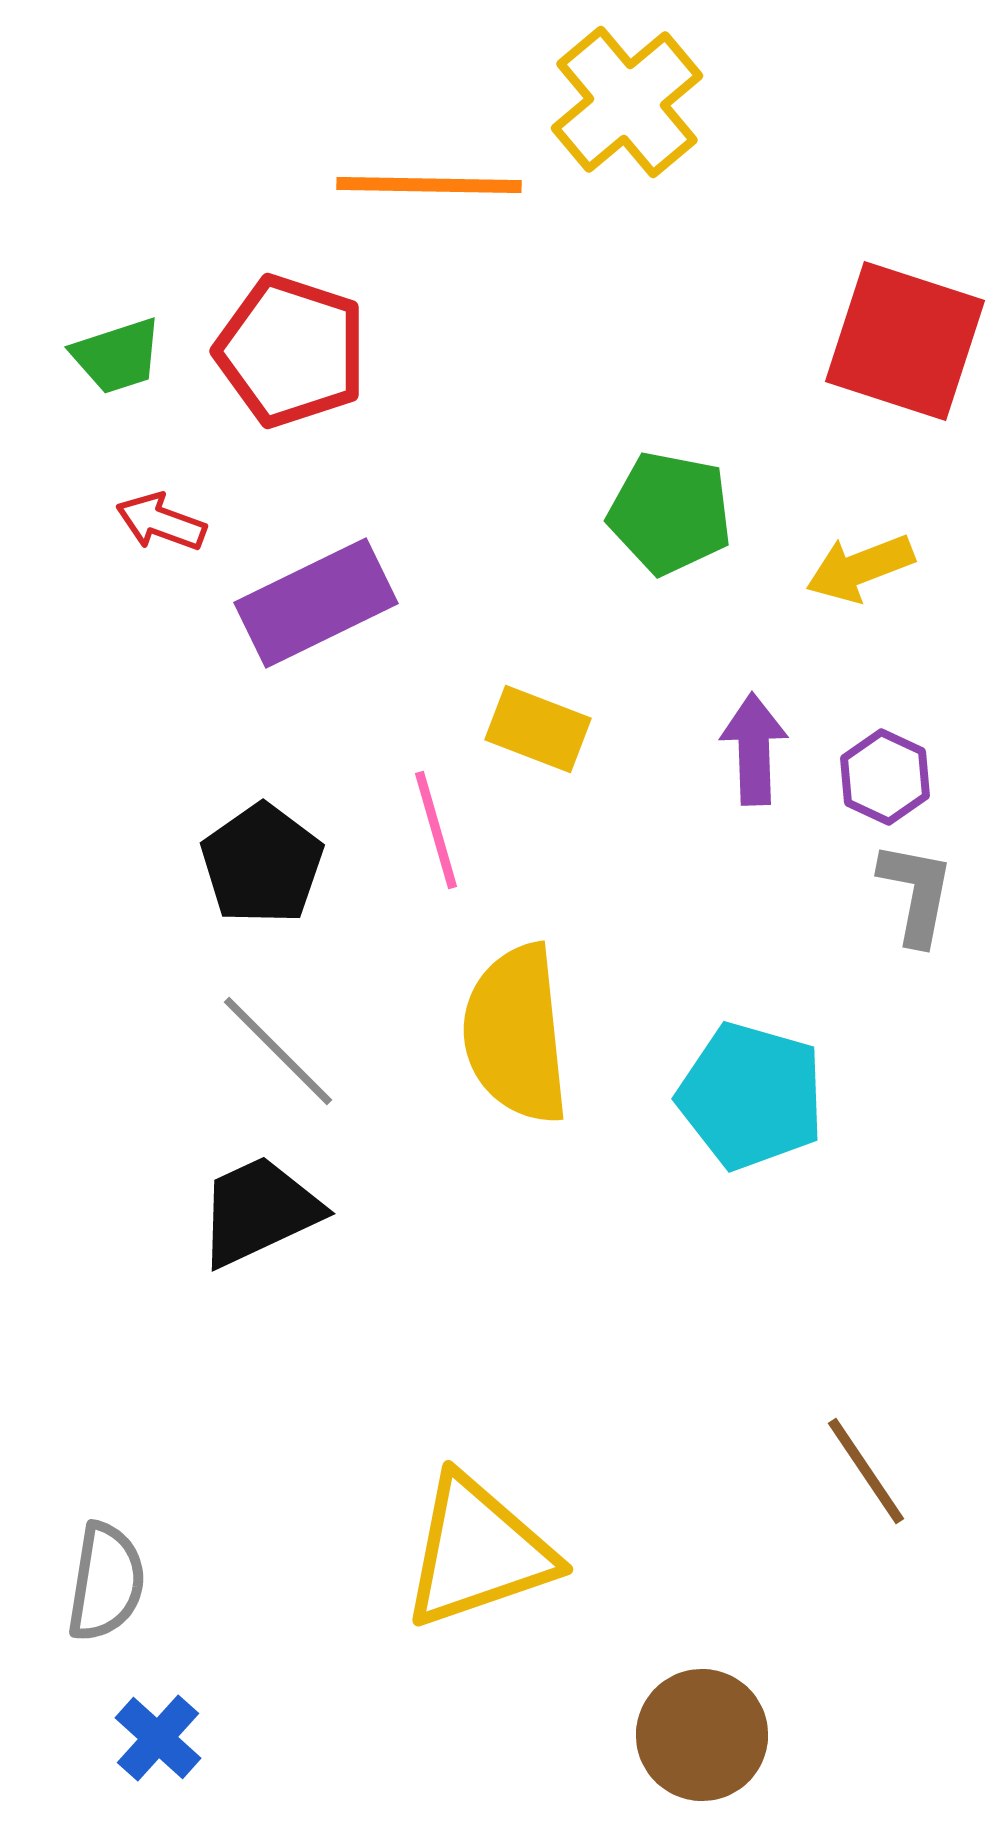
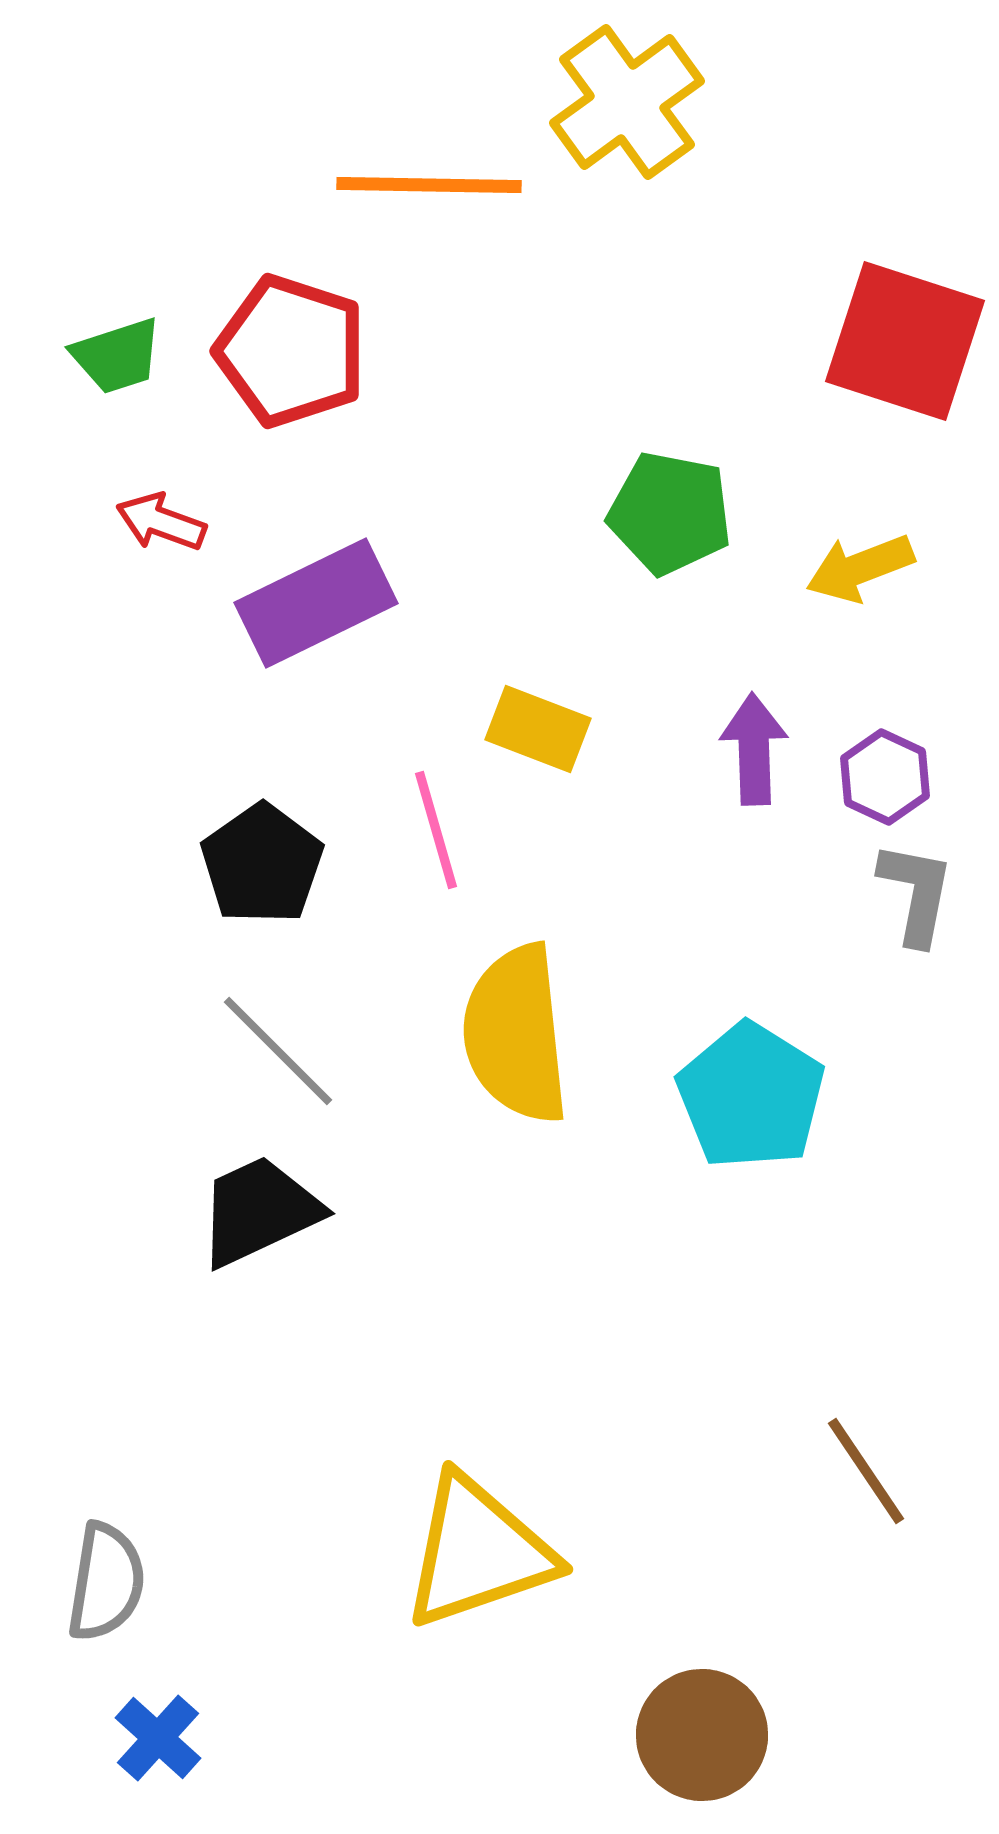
yellow cross: rotated 4 degrees clockwise
cyan pentagon: rotated 16 degrees clockwise
